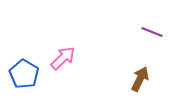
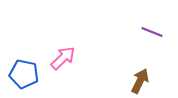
blue pentagon: rotated 20 degrees counterclockwise
brown arrow: moved 2 px down
